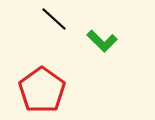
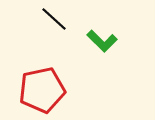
red pentagon: rotated 24 degrees clockwise
